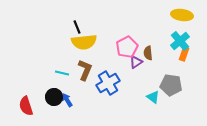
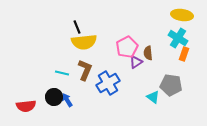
cyan cross: moved 2 px left, 3 px up; rotated 18 degrees counterclockwise
red semicircle: rotated 78 degrees counterclockwise
